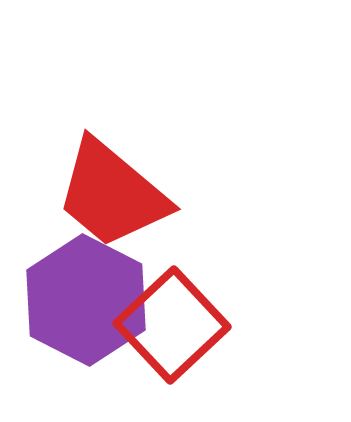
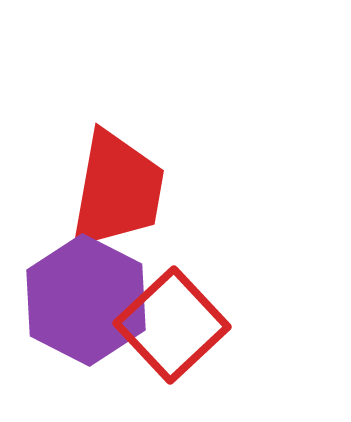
red trapezoid: moved 5 px right, 4 px up; rotated 120 degrees counterclockwise
